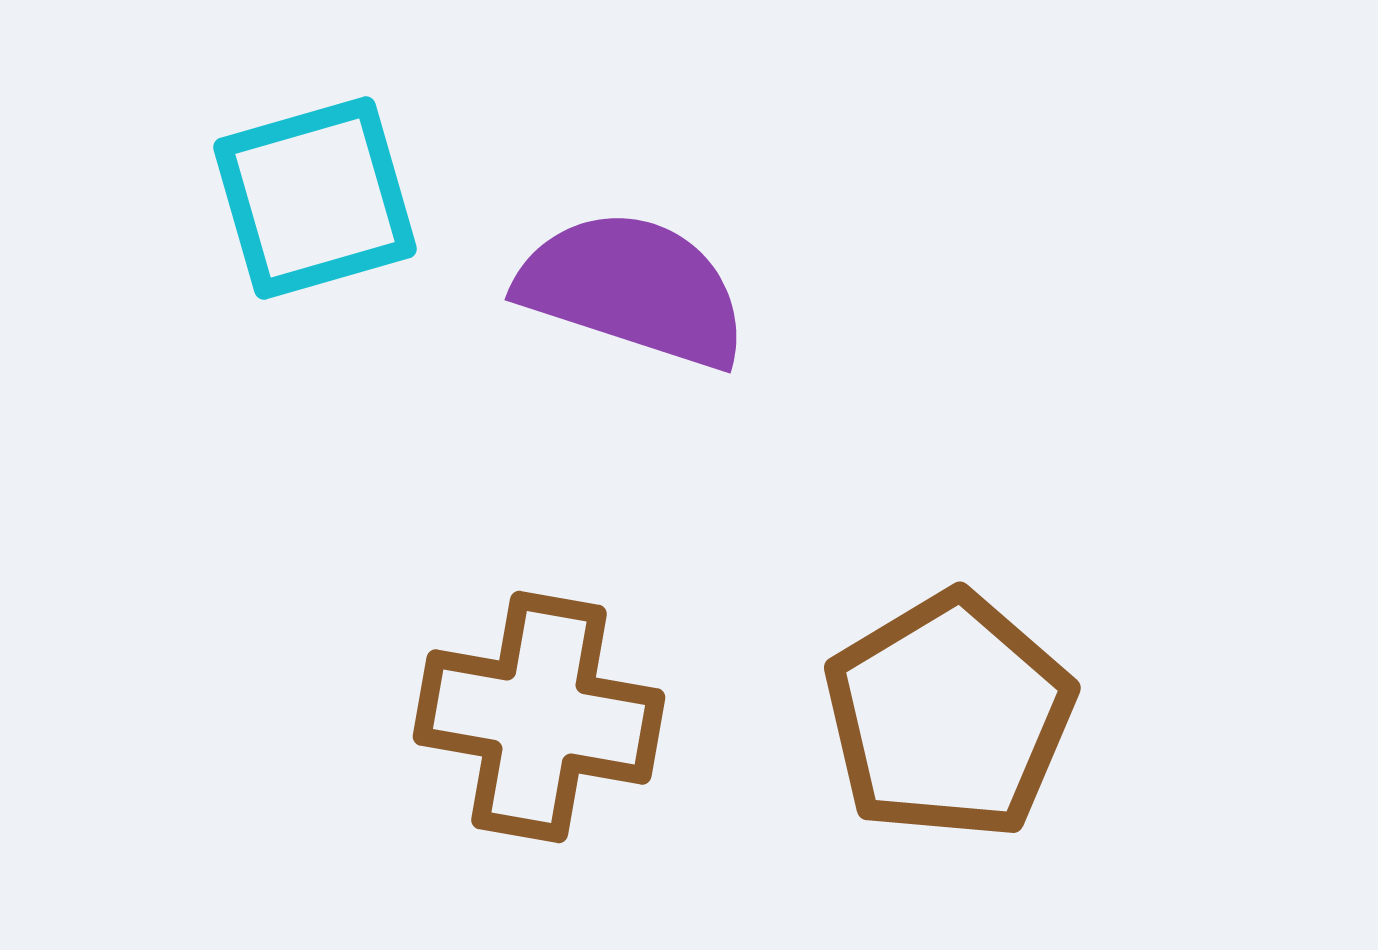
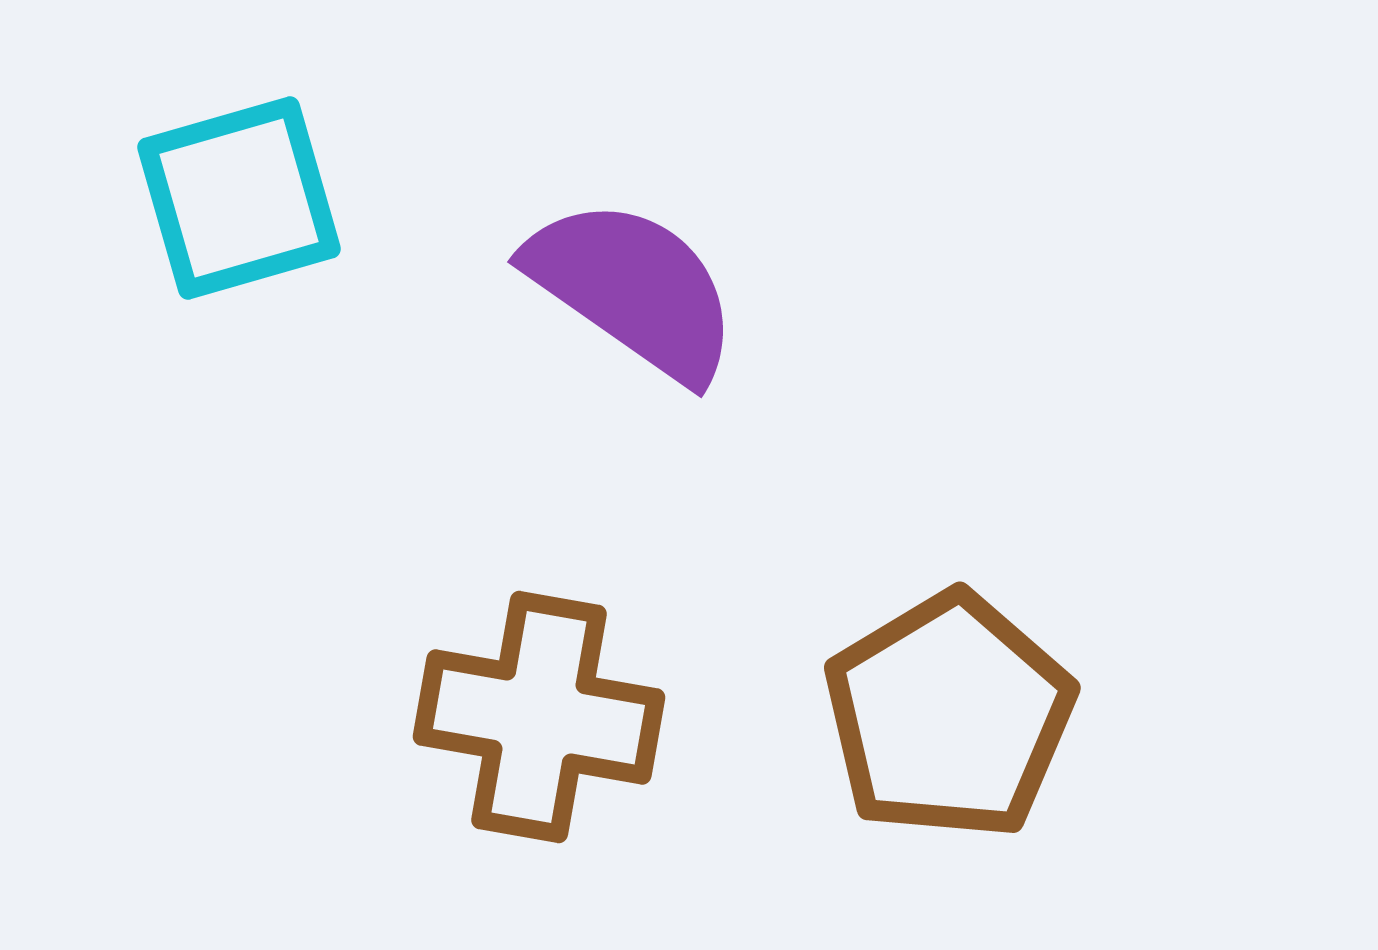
cyan square: moved 76 px left
purple semicircle: rotated 17 degrees clockwise
